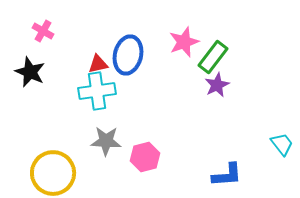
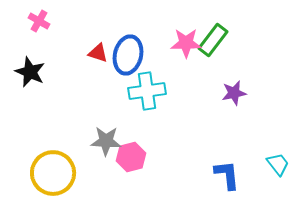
pink cross: moved 4 px left, 10 px up
pink star: moved 2 px right, 1 px down; rotated 20 degrees clockwise
green rectangle: moved 17 px up
red triangle: moved 11 px up; rotated 30 degrees clockwise
purple star: moved 17 px right, 8 px down; rotated 15 degrees clockwise
cyan cross: moved 50 px right
cyan trapezoid: moved 4 px left, 20 px down
pink hexagon: moved 14 px left
blue L-shape: rotated 92 degrees counterclockwise
